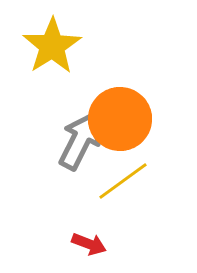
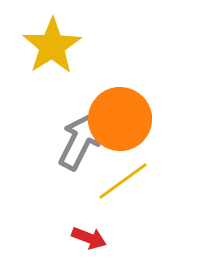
red arrow: moved 6 px up
